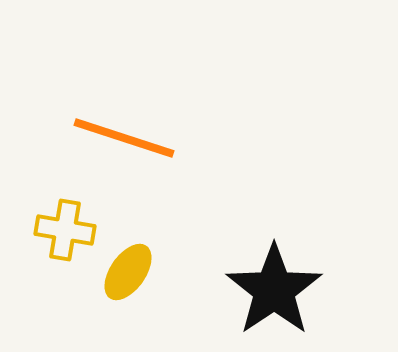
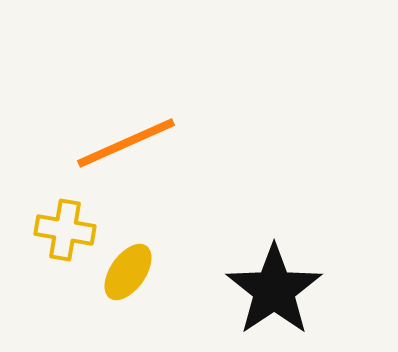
orange line: moved 2 px right, 5 px down; rotated 42 degrees counterclockwise
